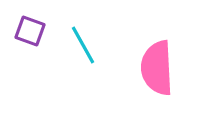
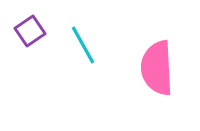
purple square: rotated 36 degrees clockwise
